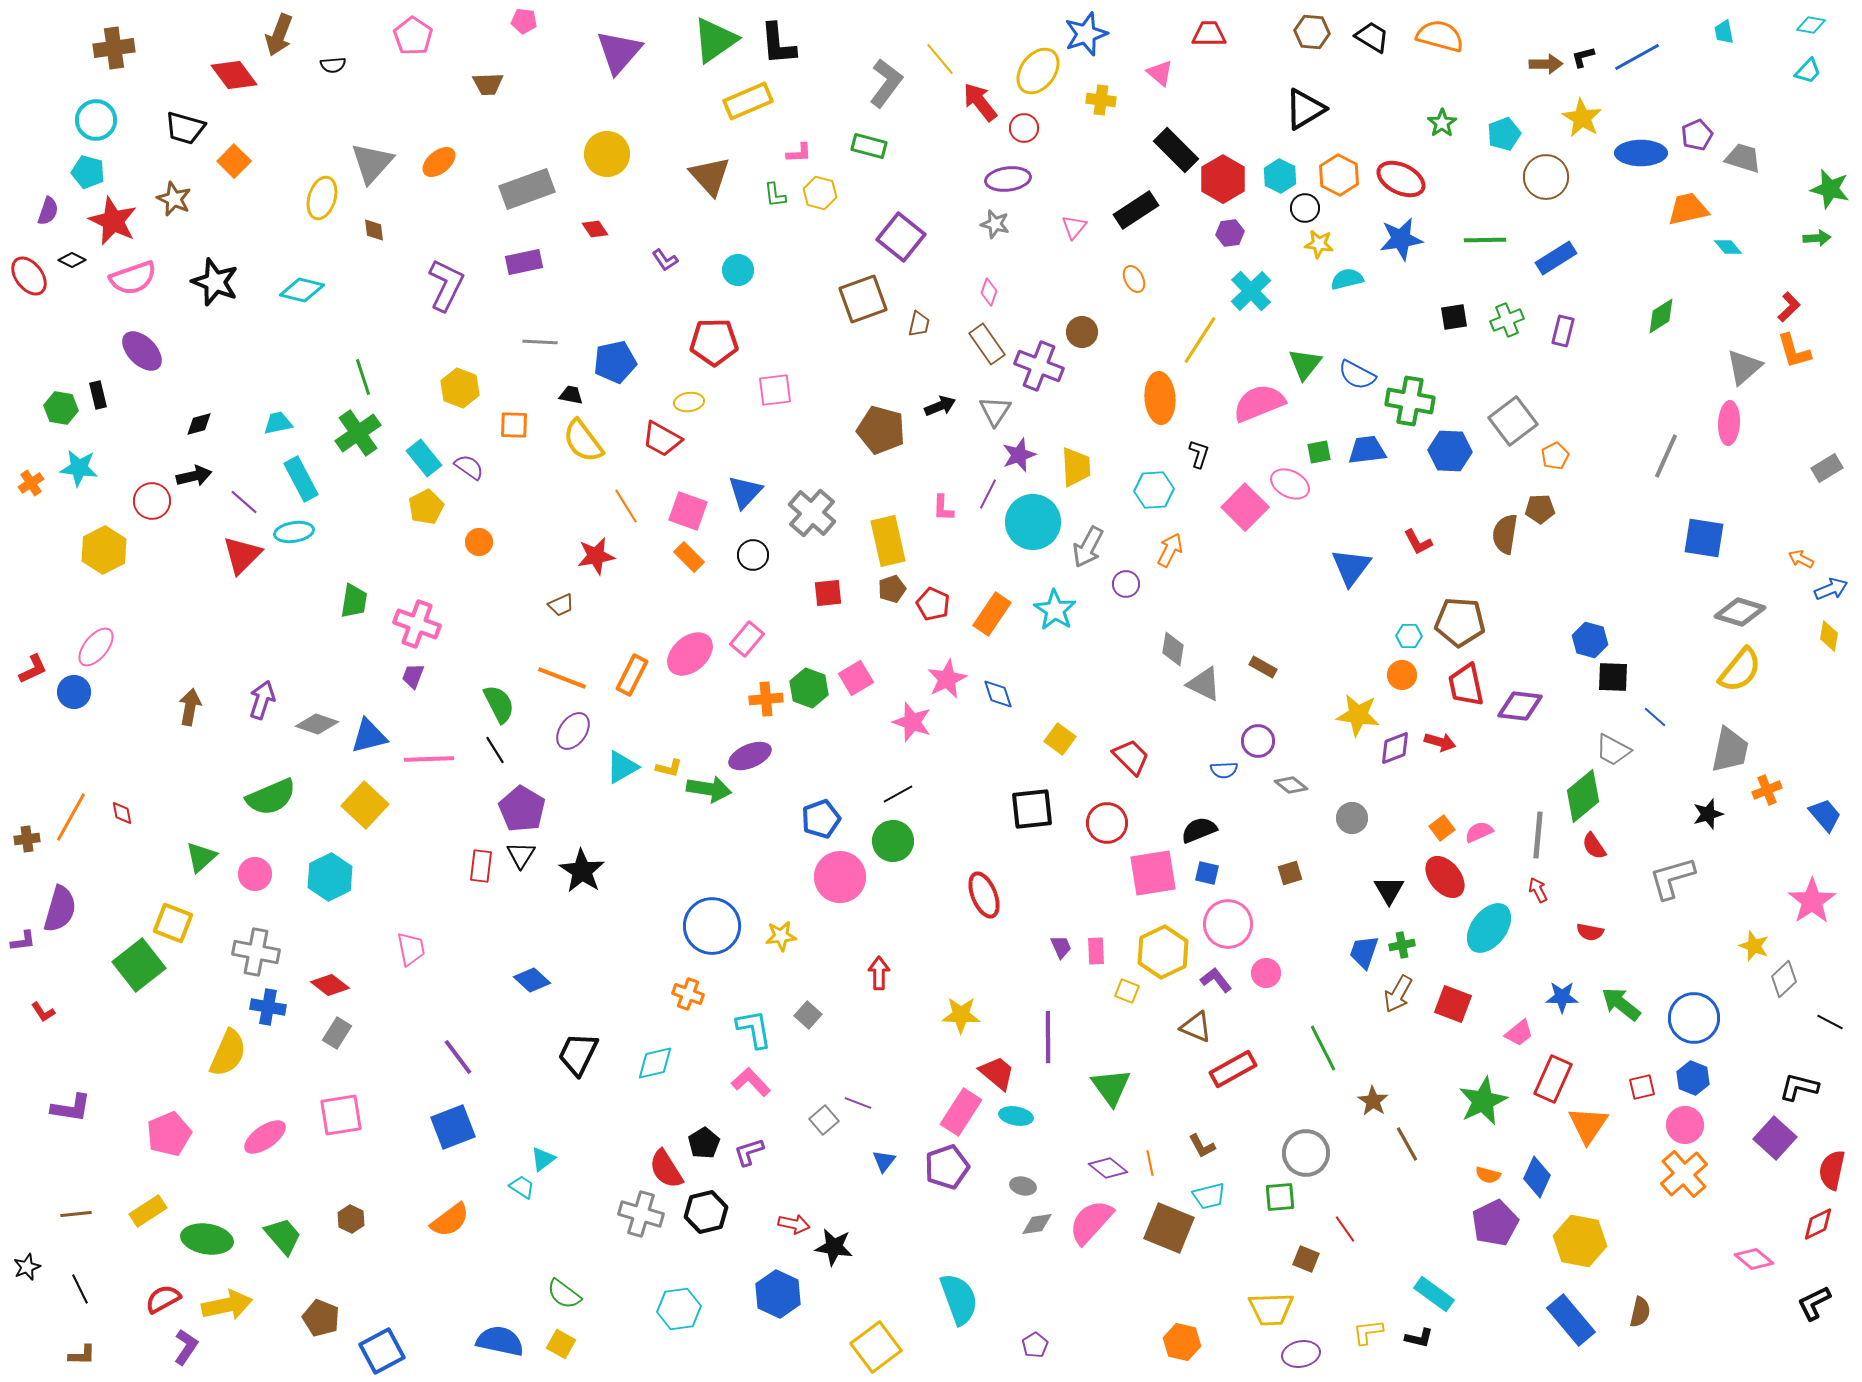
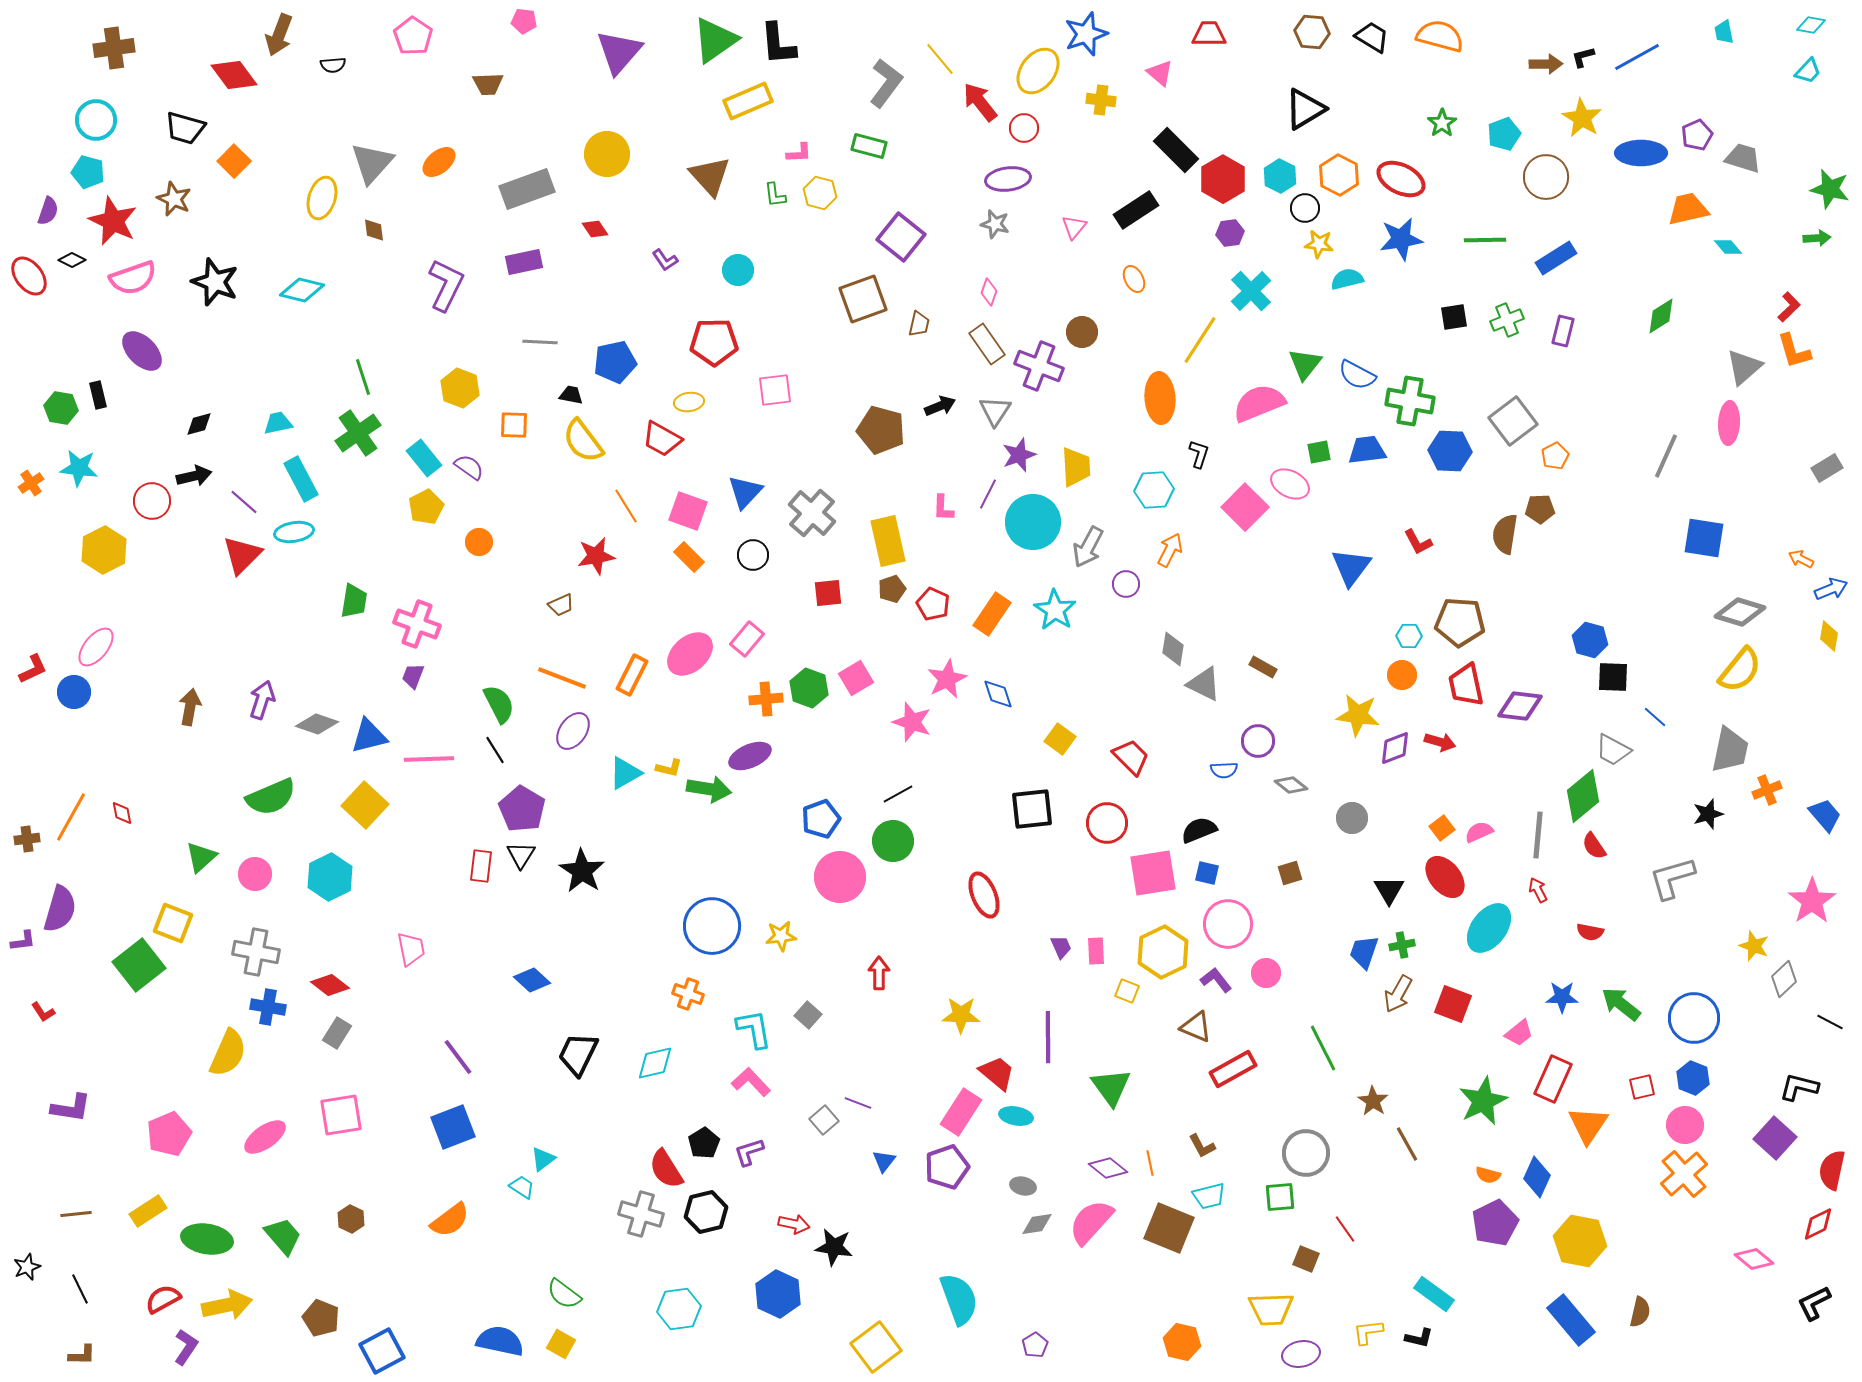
cyan triangle at (622, 767): moved 3 px right, 6 px down
